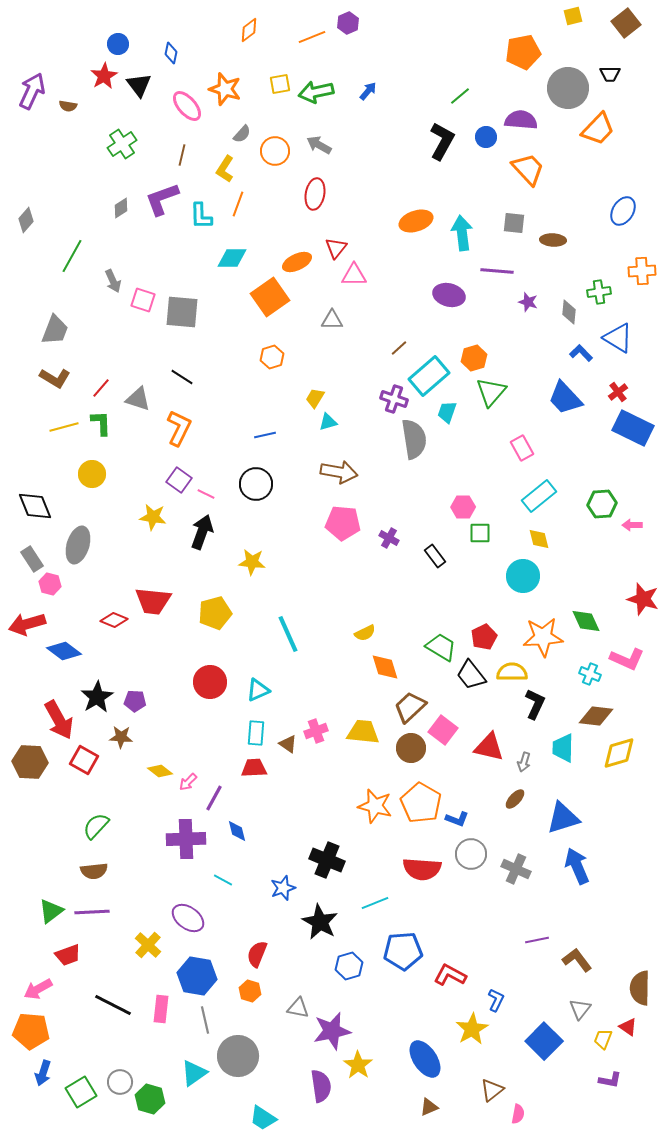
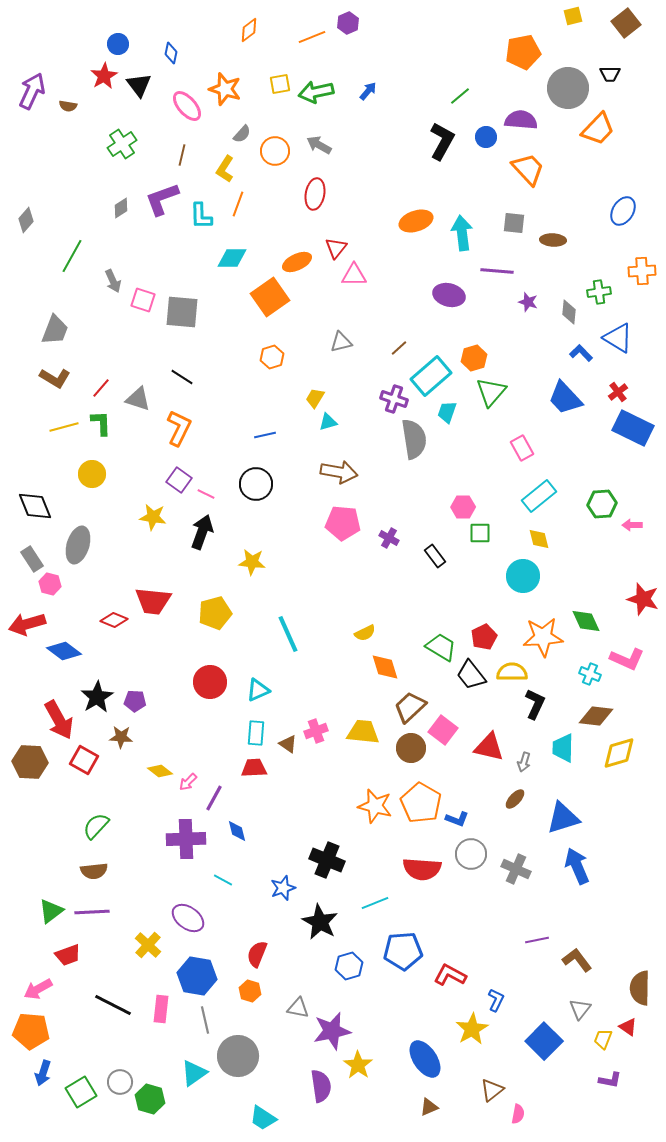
gray triangle at (332, 320): moved 9 px right, 22 px down; rotated 15 degrees counterclockwise
cyan rectangle at (429, 376): moved 2 px right
